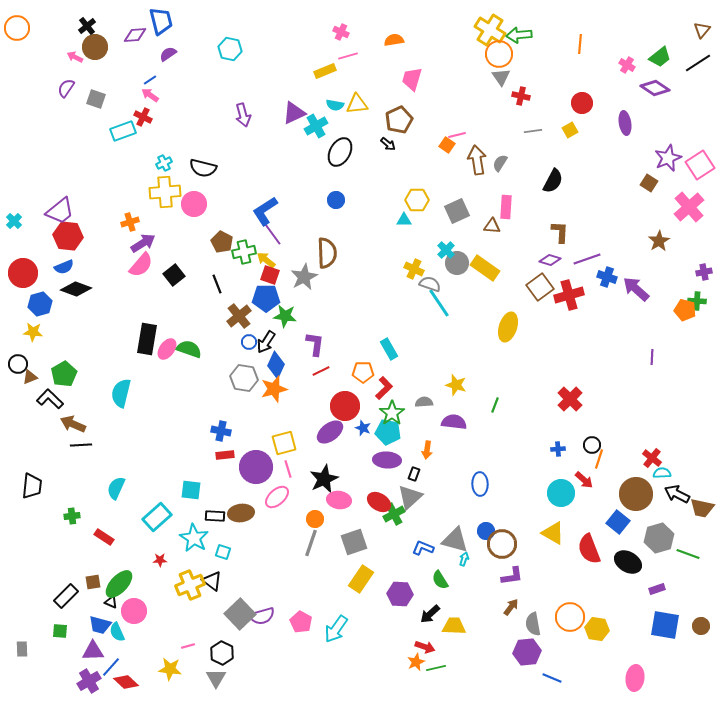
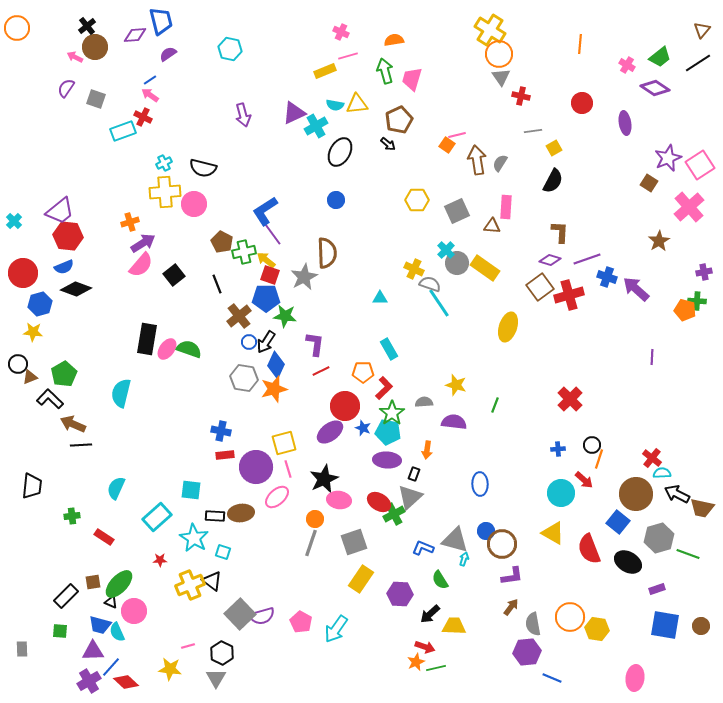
green arrow at (519, 35): moved 134 px left, 36 px down; rotated 80 degrees clockwise
yellow square at (570, 130): moved 16 px left, 18 px down
cyan triangle at (404, 220): moved 24 px left, 78 px down
